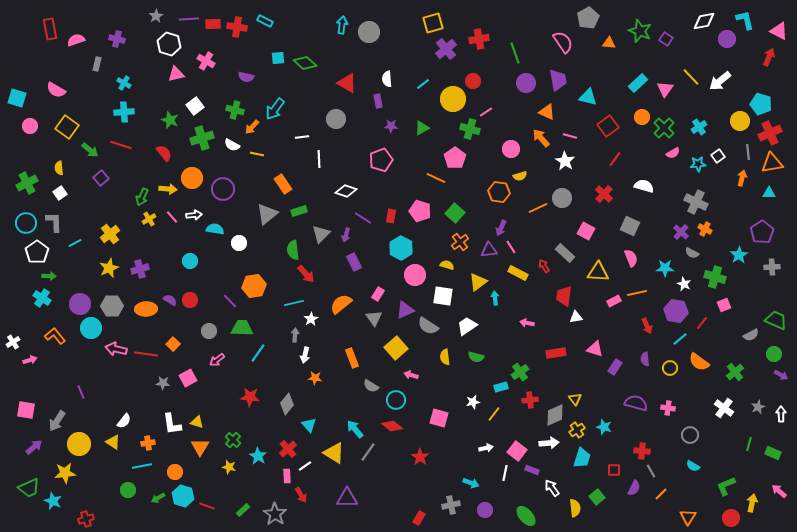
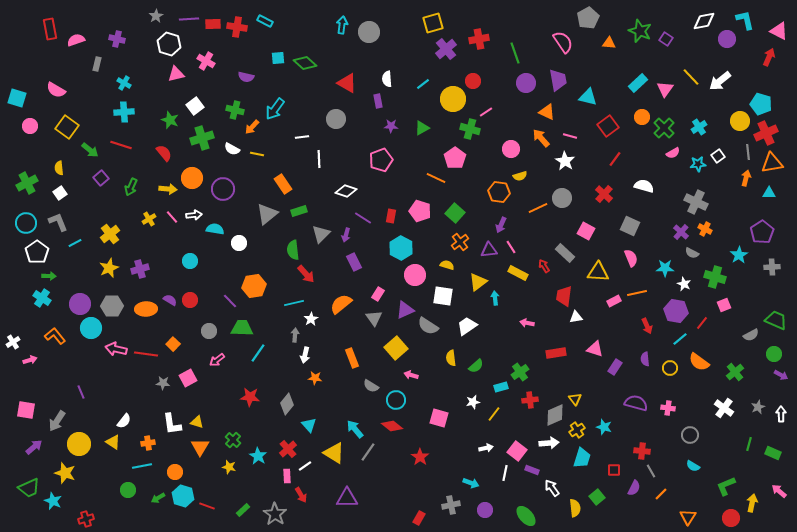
red cross at (770, 133): moved 4 px left
white semicircle at (232, 145): moved 4 px down
orange arrow at (742, 178): moved 4 px right
green arrow at (142, 197): moved 11 px left, 10 px up
gray L-shape at (54, 222): moved 4 px right; rotated 20 degrees counterclockwise
purple arrow at (501, 228): moved 3 px up
yellow semicircle at (445, 357): moved 6 px right, 1 px down
green semicircle at (476, 357): moved 9 px down; rotated 56 degrees counterclockwise
yellow star at (65, 473): rotated 25 degrees clockwise
